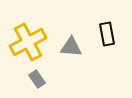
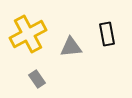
yellow cross: moved 8 px up
gray triangle: rotated 10 degrees counterclockwise
